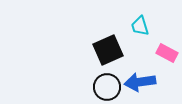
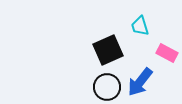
blue arrow: rotated 44 degrees counterclockwise
